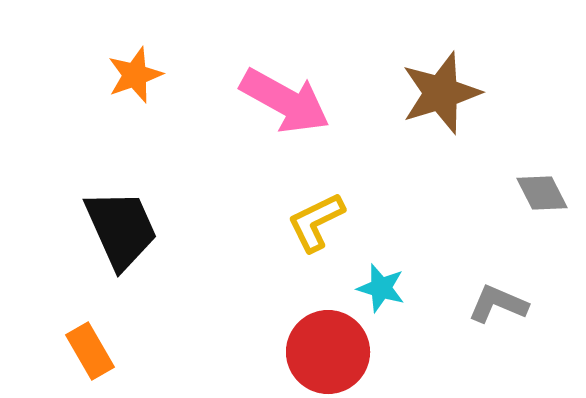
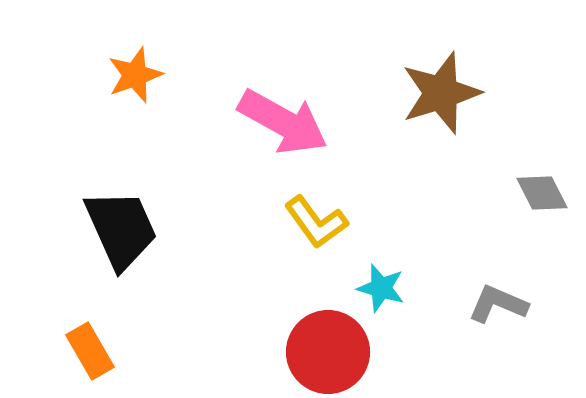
pink arrow: moved 2 px left, 21 px down
yellow L-shape: rotated 100 degrees counterclockwise
